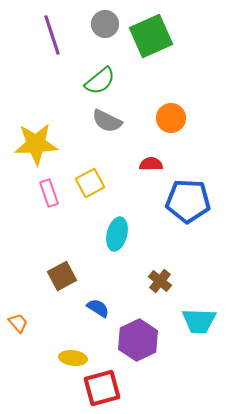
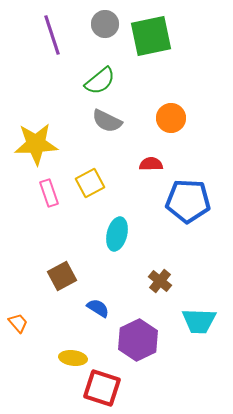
green square: rotated 12 degrees clockwise
red square: rotated 33 degrees clockwise
